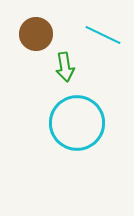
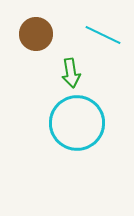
green arrow: moved 6 px right, 6 px down
